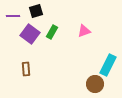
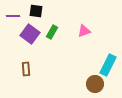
black square: rotated 24 degrees clockwise
